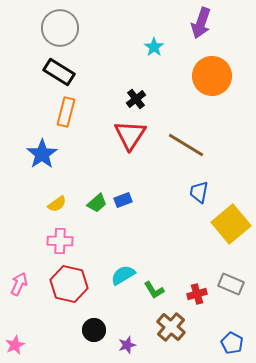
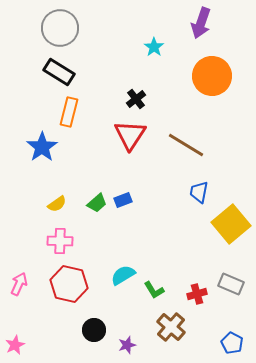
orange rectangle: moved 3 px right
blue star: moved 7 px up
